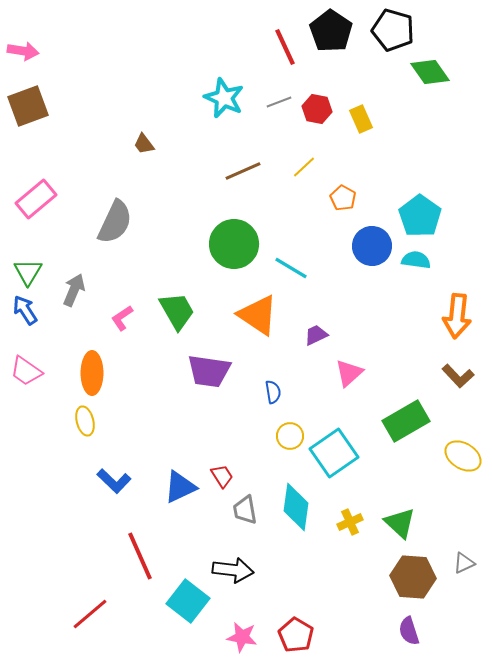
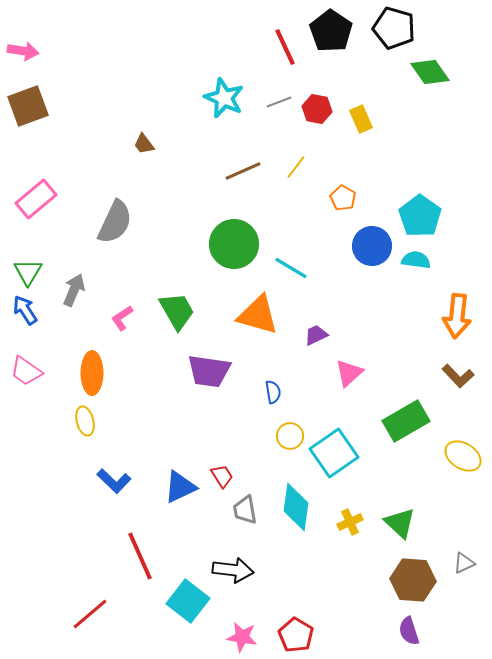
black pentagon at (393, 30): moved 1 px right, 2 px up
yellow line at (304, 167): moved 8 px left; rotated 10 degrees counterclockwise
orange triangle at (258, 315): rotated 18 degrees counterclockwise
brown hexagon at (413, 577): moved 3 px down
